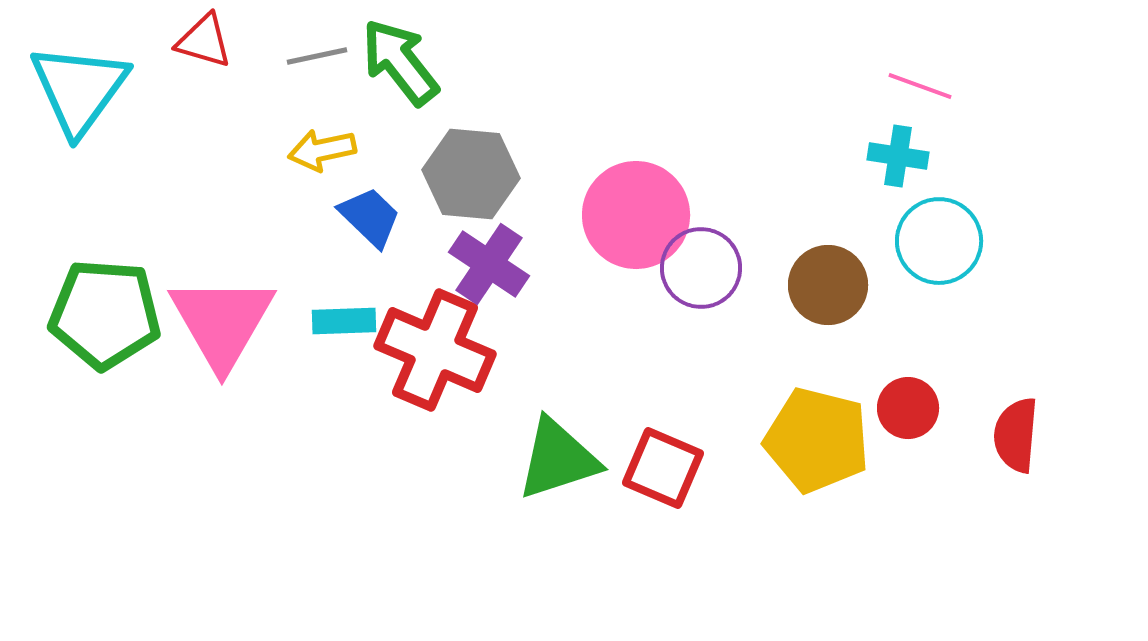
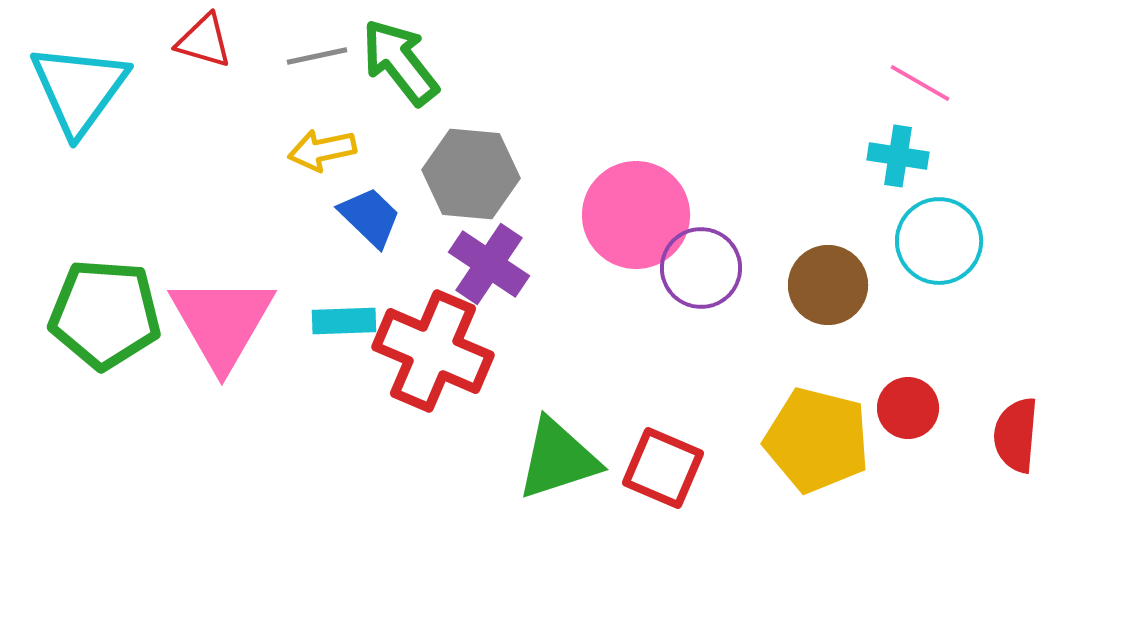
pink line: moved 3 px up; rotated 10 degrees clockwise
red cross: moved 2 px left, 1 px down
